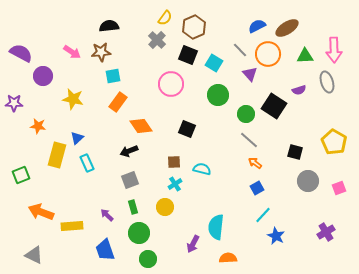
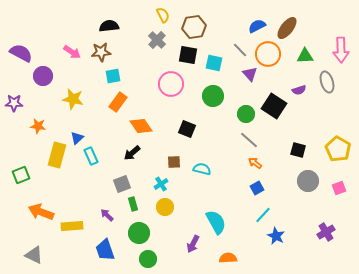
yellow semicircle at (165, 18): moved 2 px left, 3 px up; rotated 63 degrees counterclockwise
brown hexagon at (194, 27): rotated 15 degrees clockwise
brown ellipse at (287, 28): rotated 20 degrees counterclockwise
pink arrow at (334, 50): moved 7 px right
black square at (188, 55): rotated 12 degrees counterclockwise
cyan square at (214, 63): rotated 18 degrees counterclockwise
green circle at (218, 95): moved 5 px left, 1 px down
yellow pentagon at (334, 142): moved 4 px right, 7 px down
black arrow at (129, 151): moved 3 px right, 2 px down; rotated 18 degrees counterclockwise
black square at (295, 152): moved 3 px right, 2 px up
cyan rectangle at (87, 163): moved 4 px right, 7 px up
gray square at (130, 180): moved 8 px left, 4 px down
cyan cross at (175, 184): moved 14 px left
green rectangle at (133, 207): moved 3 px up
cyan semicircle at (216, 227): moved 5 px up; rotated 145 degrees clockwise
